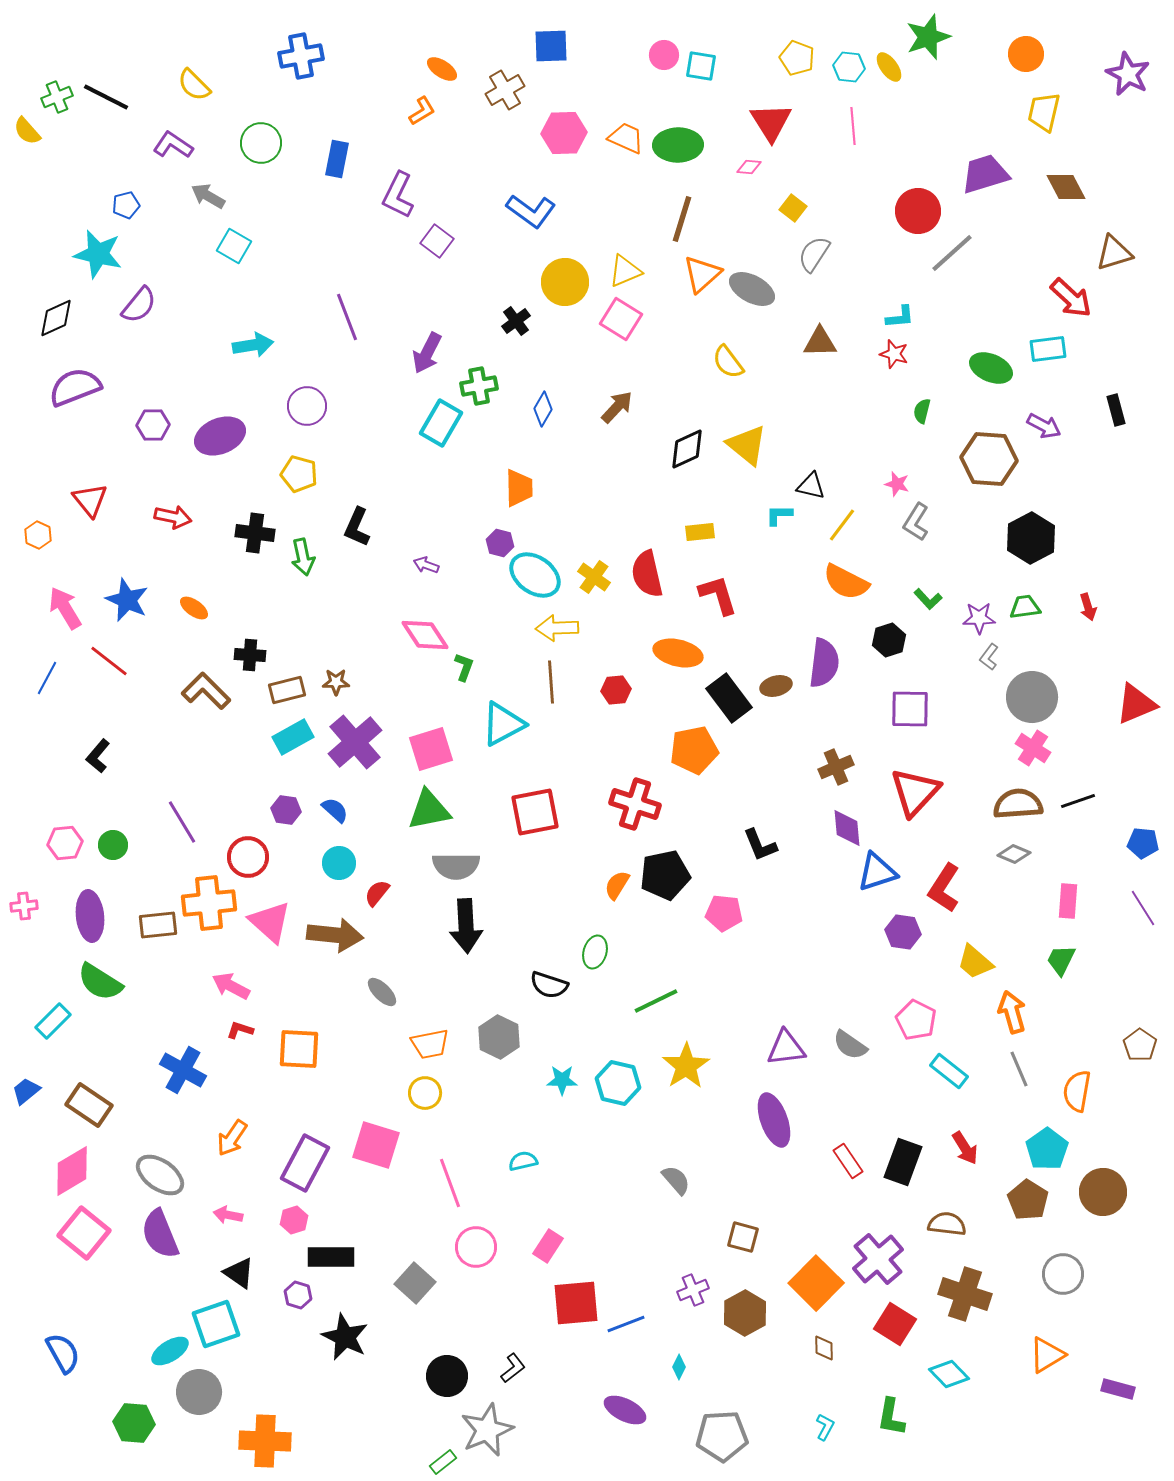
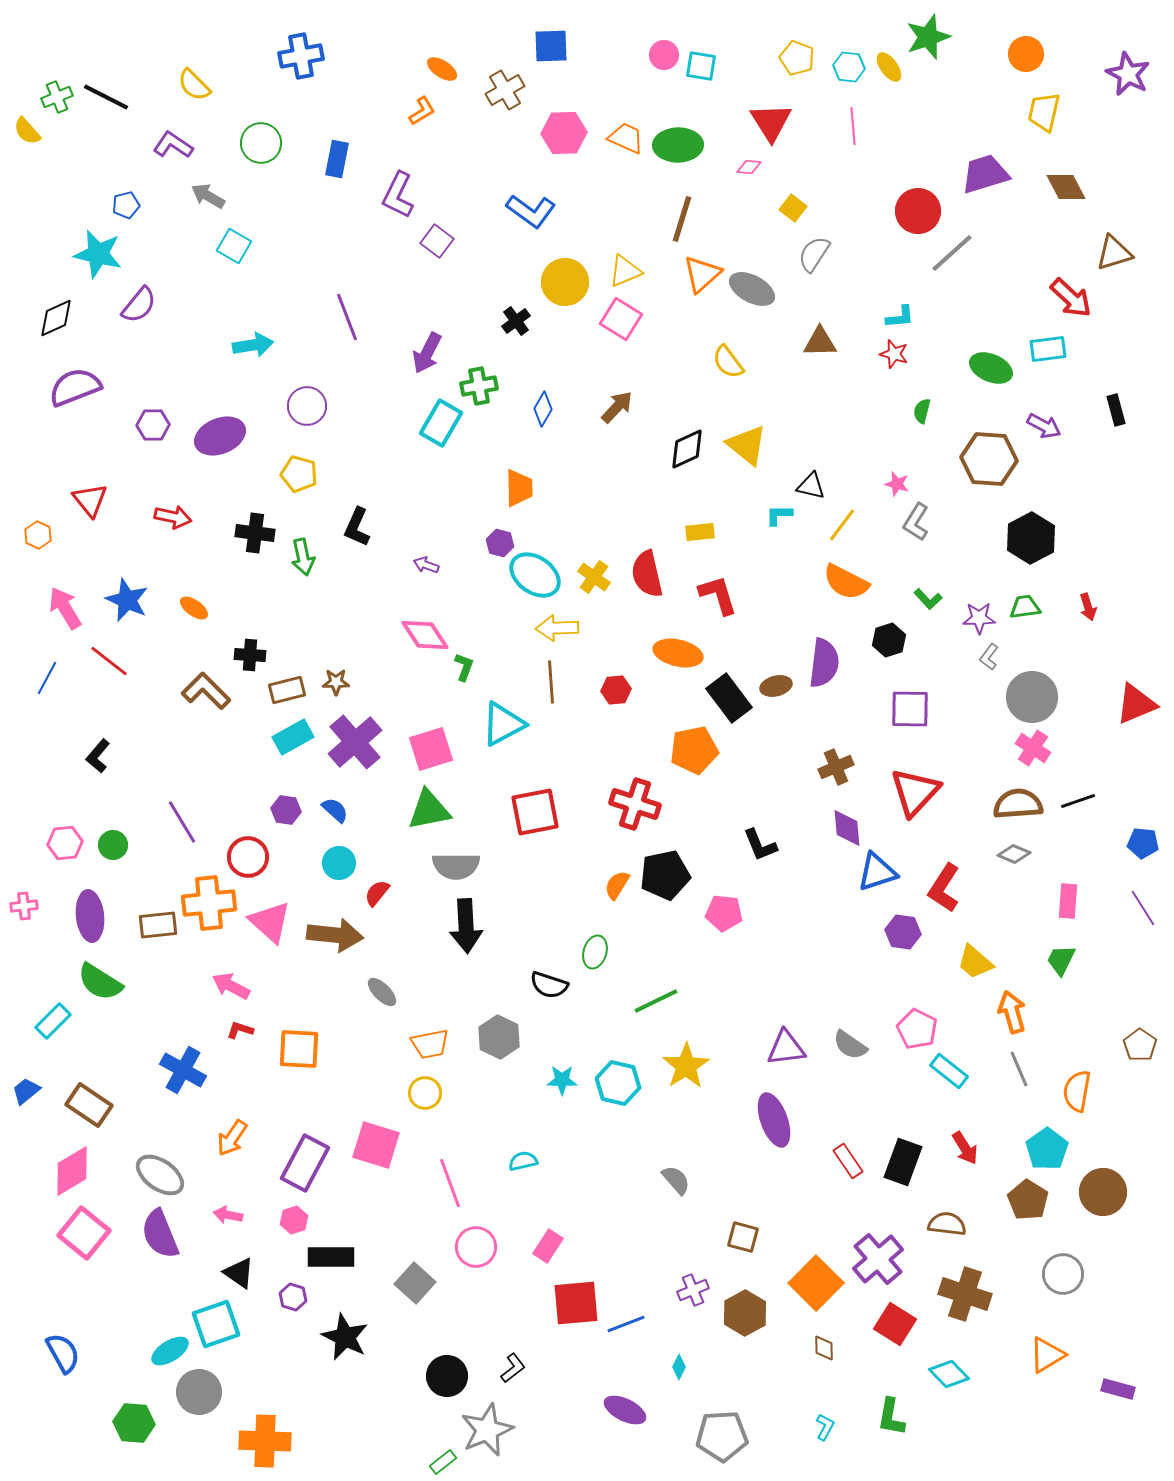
pink pentagon at (916, 1020): moved 1 px right, 9 px down
purple hexagon at (298, 1295): moved 5 px left, 2 px down
